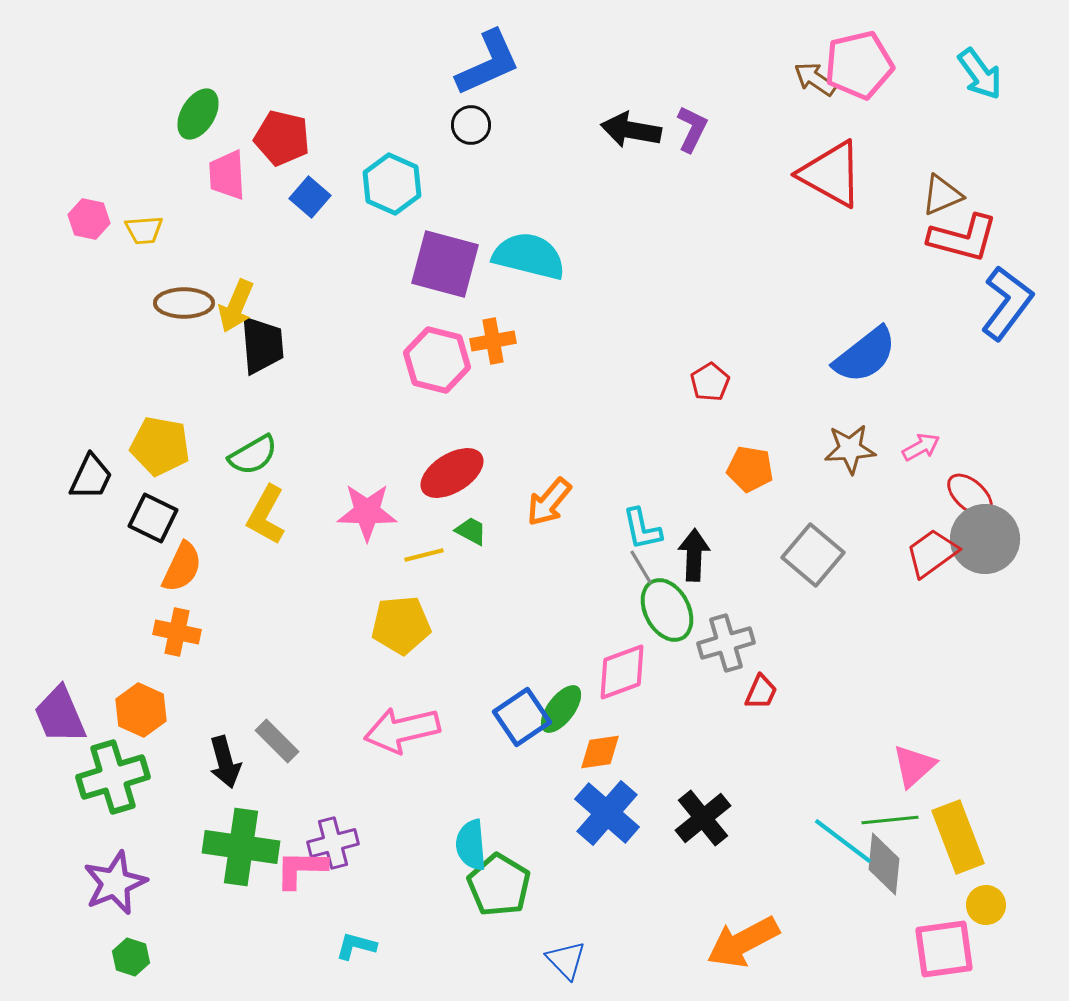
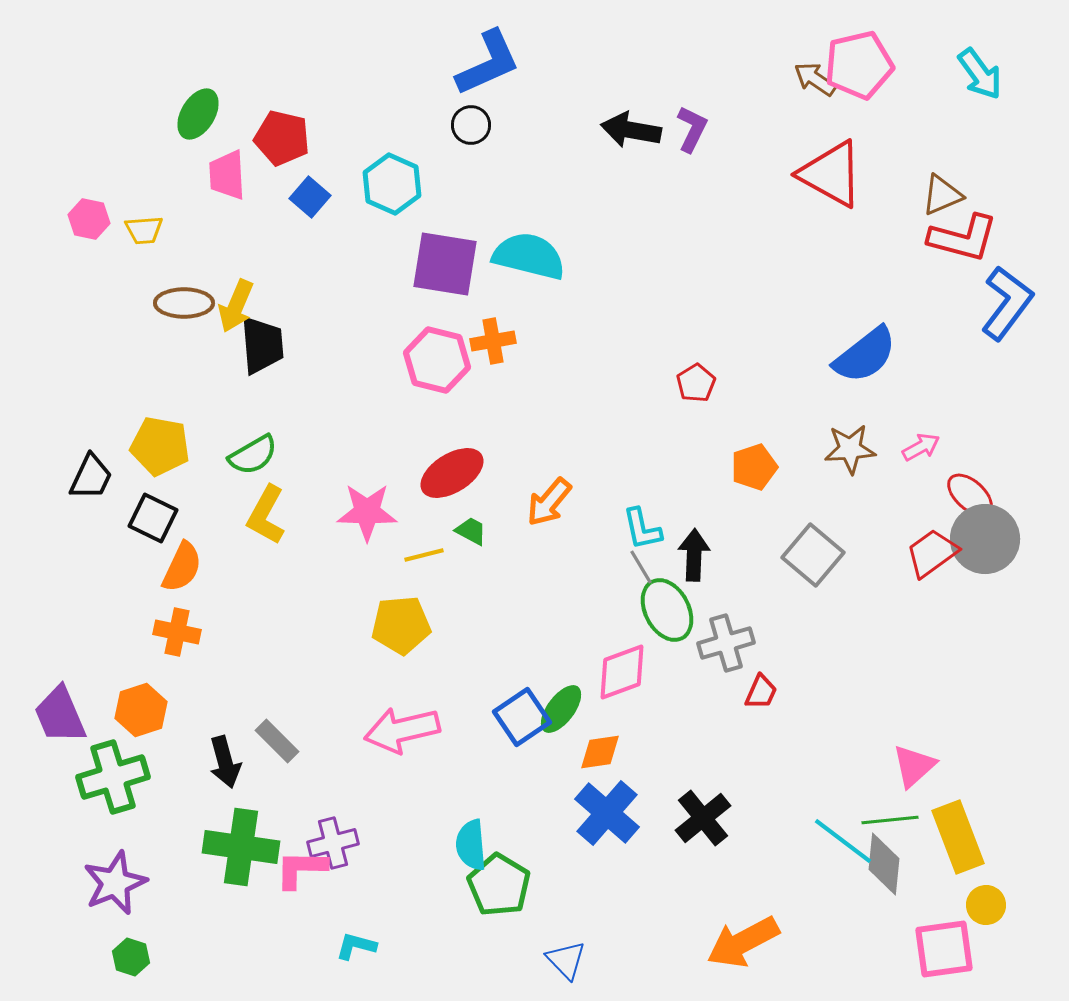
purple square at (445, 264): rotated 6 degrees counterclockwise
red pentagon at (710, 382): moved 14 px left, 1 px down
orange pentagon at (750, 469): moved 4 px right, 2 px up; rotated 27 degrees counterclockwise
orange hexagon at (141, 710): rotated 18 degrees clockwise
